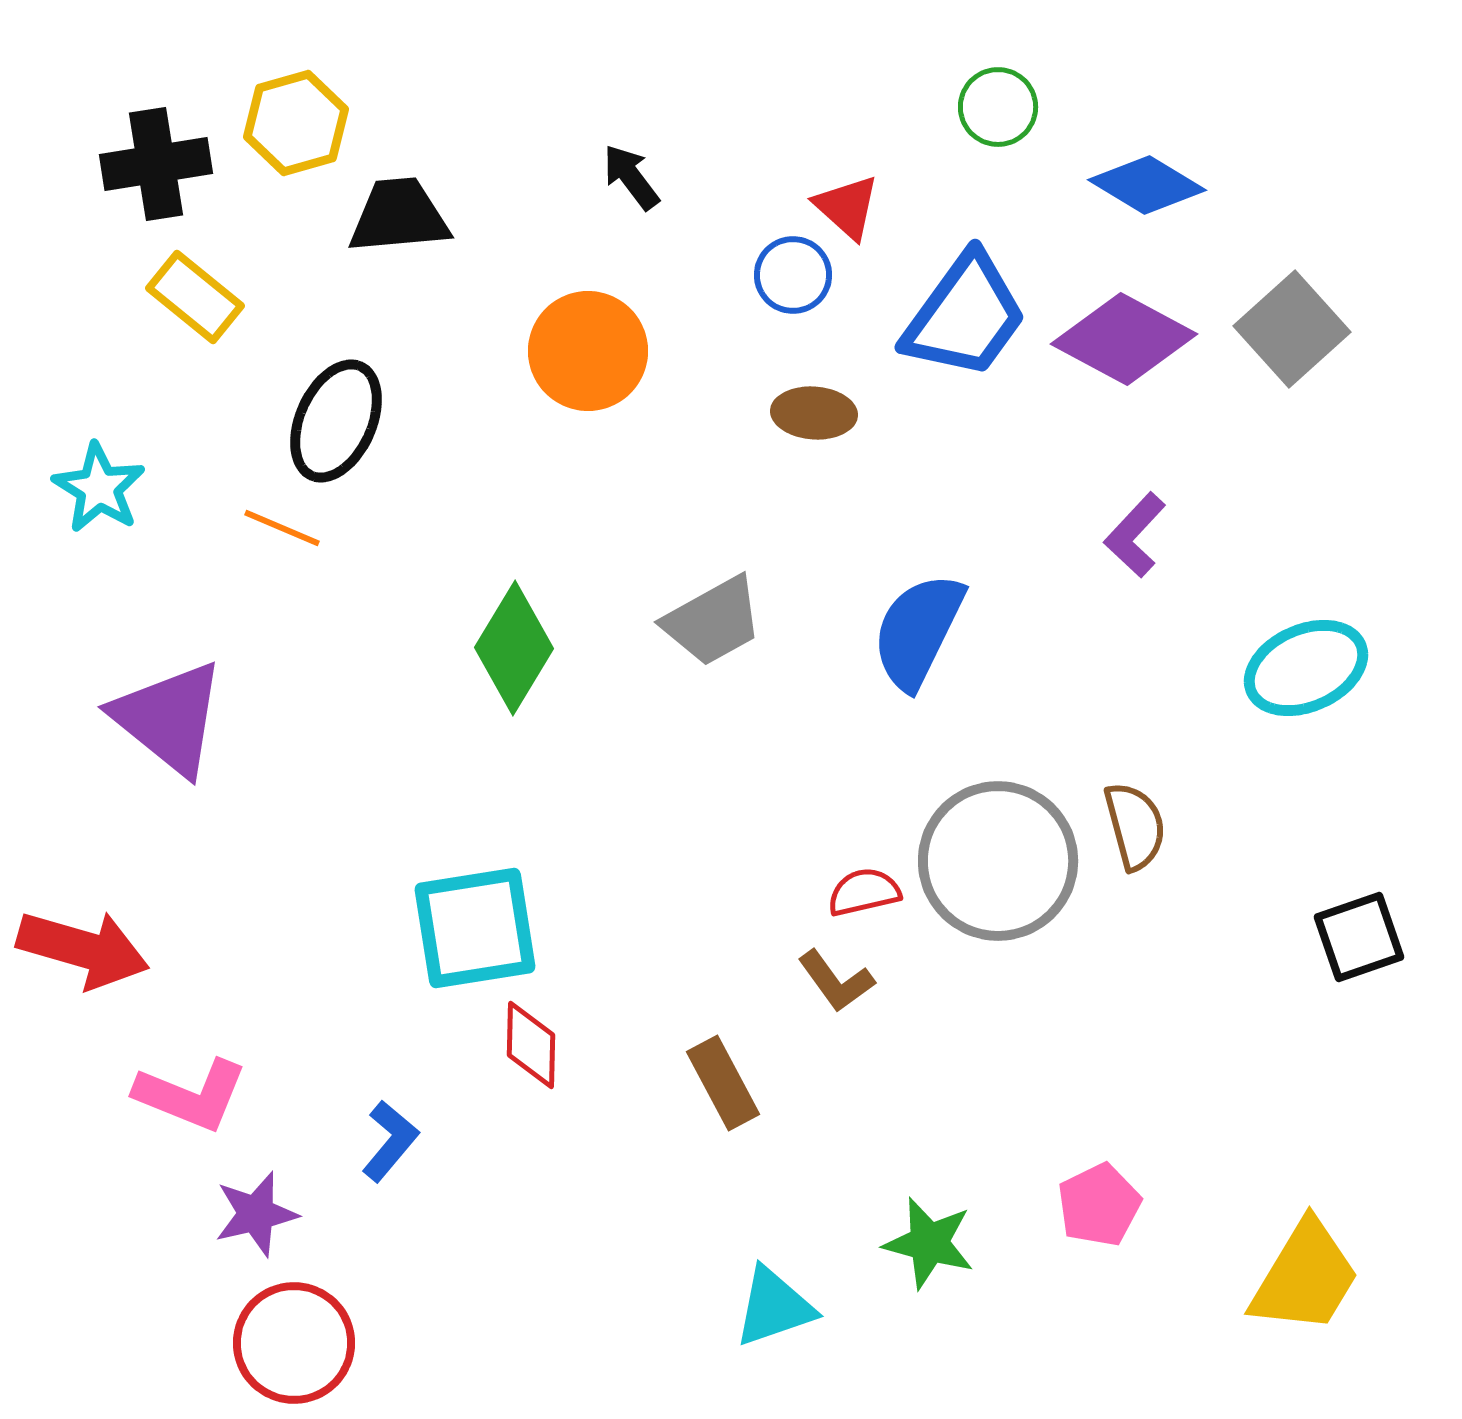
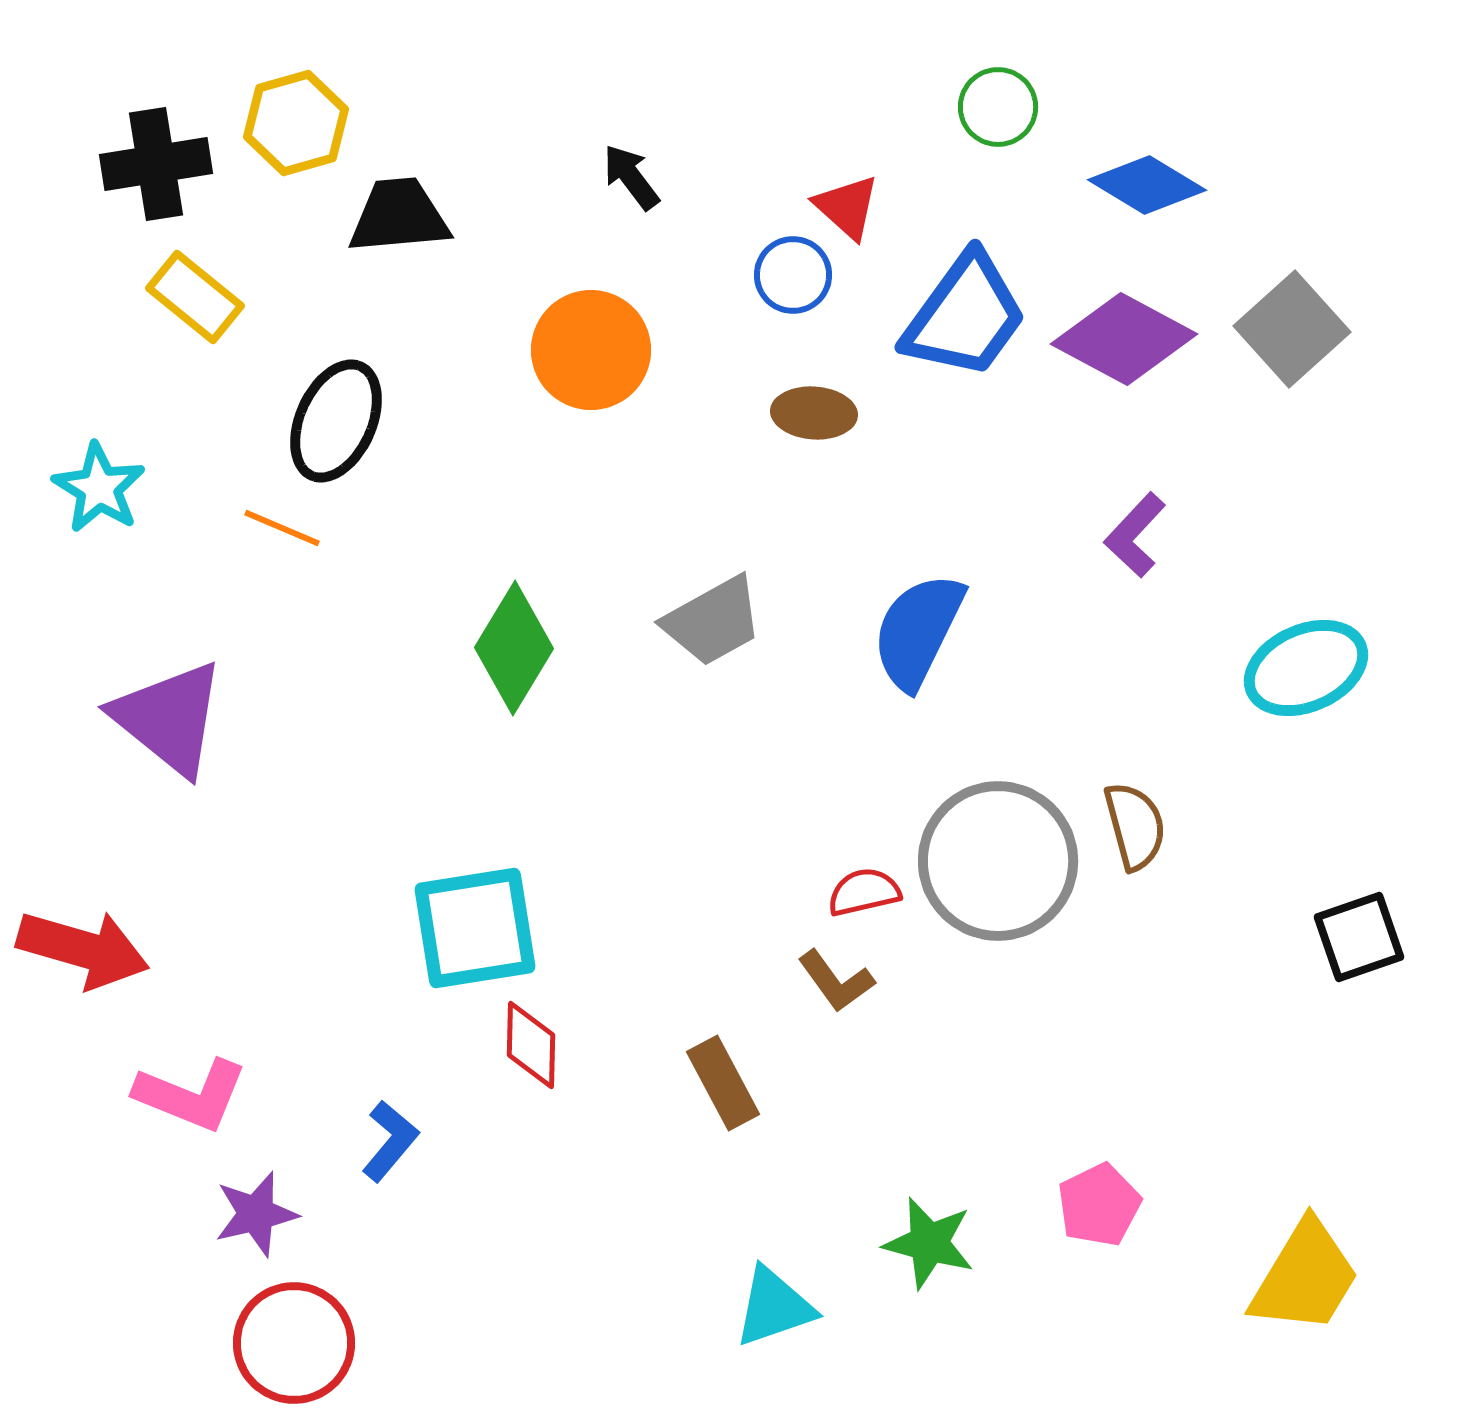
orange circle: moved 3 px right, 1 px up
